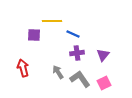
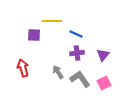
blue line: moved 3 px right
